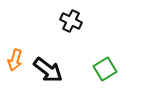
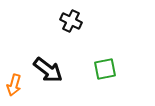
orange arrow: moved 1 px left, 25 px down
green square: rotated 20 degrees clockwise
